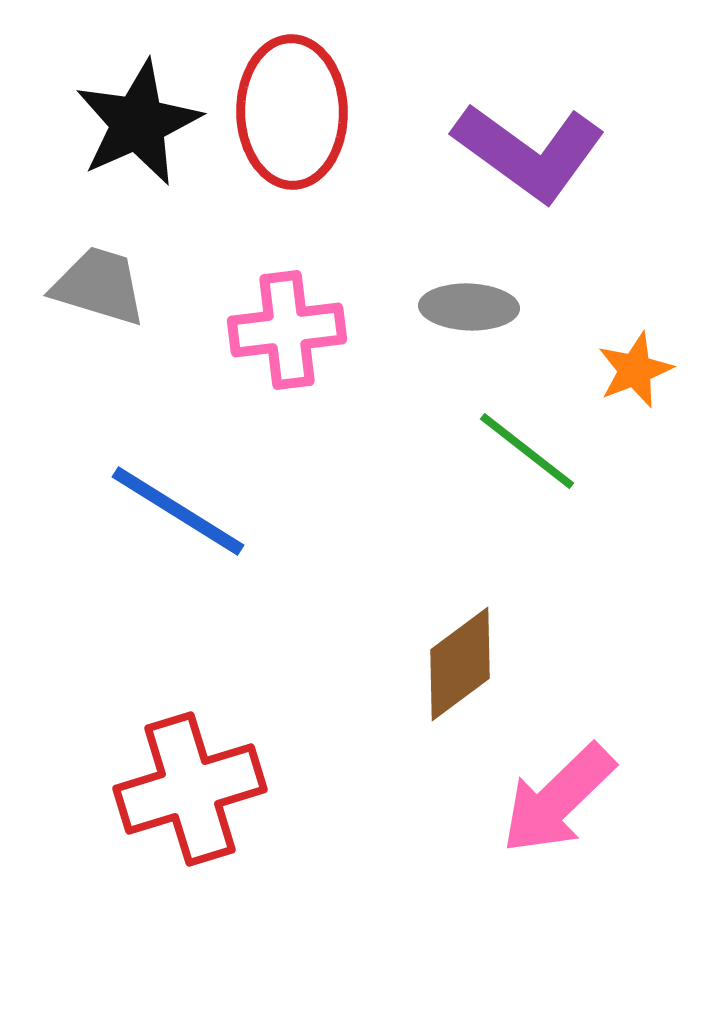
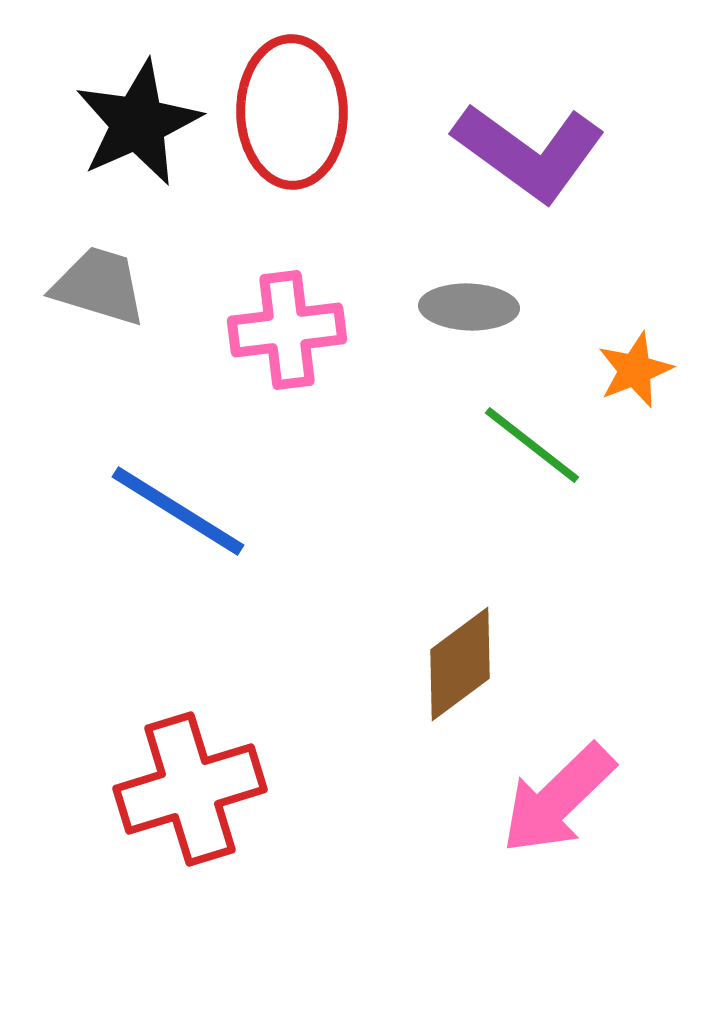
green line: moved 5 px right, 6 px up
